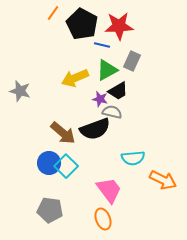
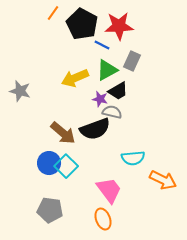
blue line: rotated 14 degrees clockwise
